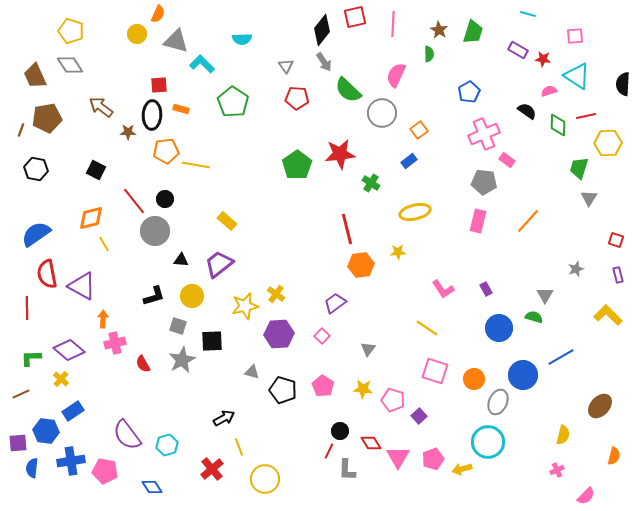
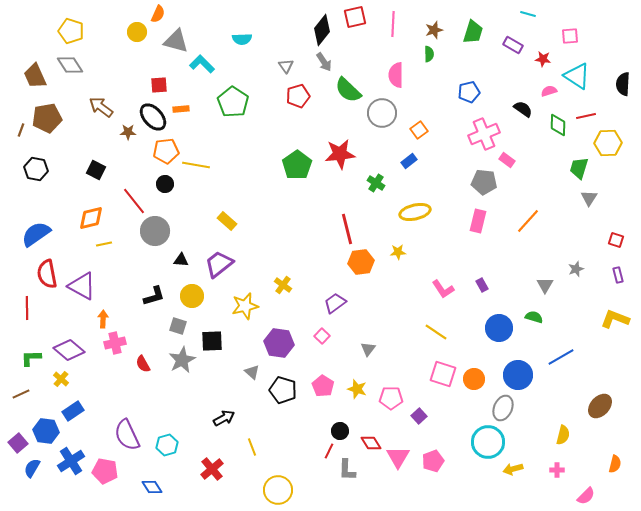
brown star at (439, 30): moved 5 px left; rotated 24 degrees clockwise
yellow circle at (137, 34): moved 2 px up
pink square at (575, 36): moved 5 px left
purple rectangle at (518, 50): moved 5 px left, 5 px up
pink semicircle at (396, 75): rotated 25 degrees counterclockwise
blue pentagon at (469, 92): rotated 15 degrees clockwise
red pentagon at (297, 98): moved 1 px right, 2 px up; rotated 20 degrees counterclockwise
orange rectangle at (181, 109): rotated 21 degrees counterclockwise
black semicircle at (527, 111): moved 4 px left, 2 px up
black ellipse at (152, 115): moved 1 px right, 2 px down; rotated 44 degrees counterclockwise
green cross at (371, 183): moved 5 px right
black circle at (165, 199): moved 15 px up
yellow line at (104, 244): rotated 70 degrees counterclockwise
orange hexagon at (361, 265): moved 3 px up
purple rectangle at (486, 289): moved 4 px left, 4 px up
yellow cross at (276, 294): moved 7 px right, 9 px up
gray triangle at (545, 295): moved 10 px up
yellow L-shape at (608, 315): moved 7 px right, 4 px down; rotated 24 degrees counterclockwise
yellow line at (427, 328): moved 9 px right, 4 px down
purple hexagon at (279, 334): moved 9 px down; rotated 12 degrees clockwise
pink square at (435, 371): moved 8 px right, 3 px down
gray triangle at (252, 372): rotated 28 degrees clockwise
blue circle at (523, 375): moved 5 px left
yellow star at (363, 389): moved 6 px left; rotated 12 degrees clockwise
pink pentagon at (393, 400): moved 2 px left, 2 px up; rotated 15 degrees counterclockwise
gray ellipse at (498, 402): moved 5 px right, 6 px down
purple semicircle at (127, 435): rotated 12 degrees clockwise
purple square at (18, 443): rotated 36 degrees counterclockwise
yellow line at (239, 447): moved 13 px right
orange semicircle at (614, 456): moved 1 px right, 8 px down
pink pentagon at (433, 459): moved 2 px down
blue cross at (71, 461): rotated 24 degrees counterclockwise
blue semicircle at (32, 468): rotated 24 degrees clockwise
yellow arrow at (462, 469): moved 51 px right
pink cross at (557, 470): rotated 24 degrees clockwise
yellow circle at (265, 479): moved 13 px right, 11 px down
